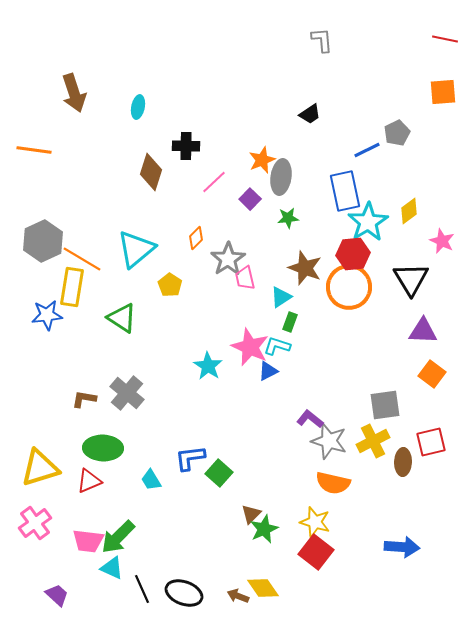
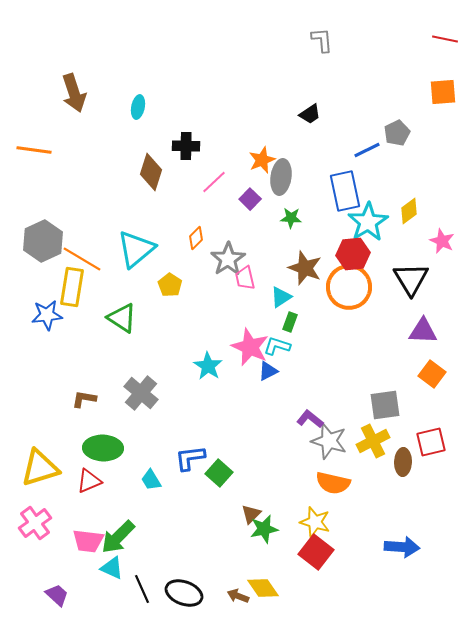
green star at (288, 218): moved 3 px right; rotated 10 degrees clockwise
gray cross at (127, 393): moved 14 px right
green star at (264, 529): rotated 12 degrees clockwise
